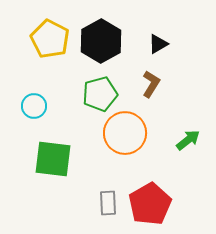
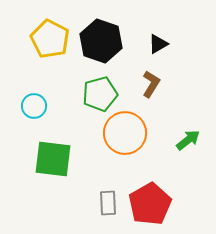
black hexagon: rotated 12 degrees counterclockwise
